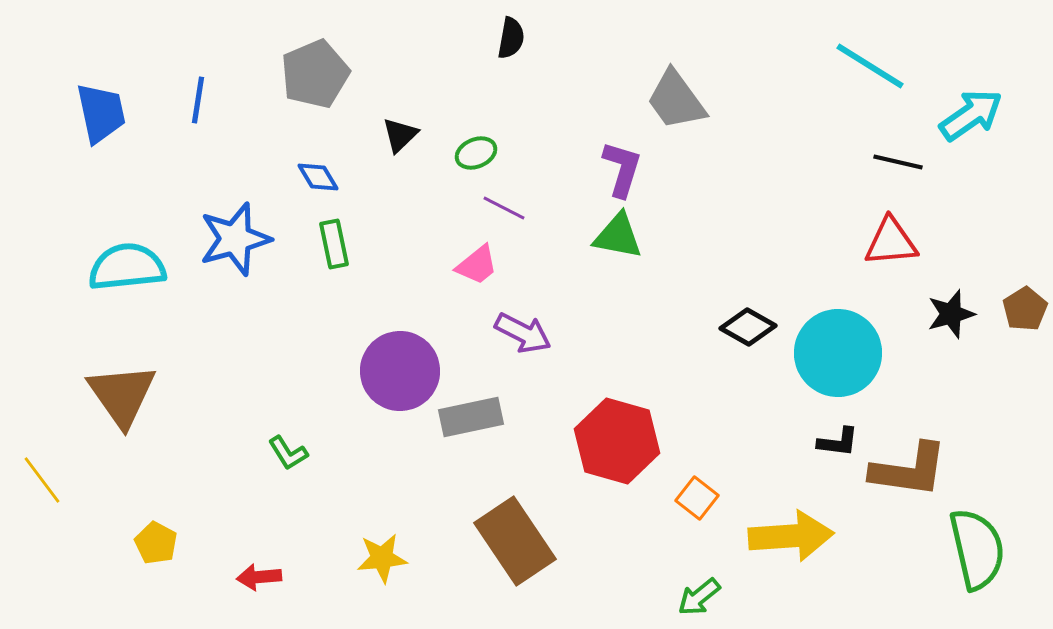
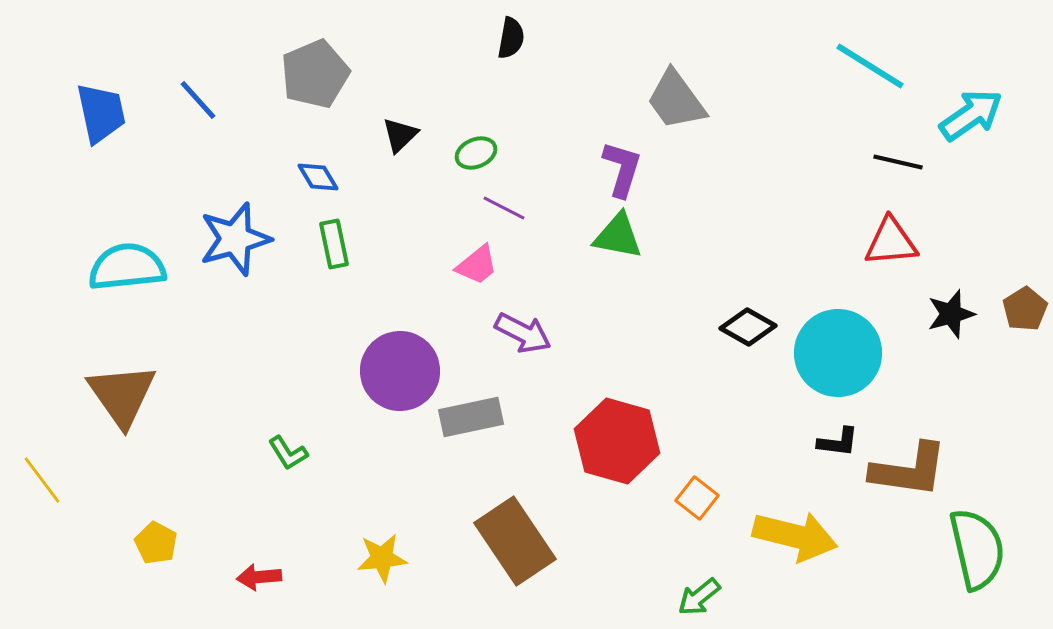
blue line: rotated 51 degrees counterclockwise
yellow arrow: moved 4 px right; rotated 18 degrees clockwise
